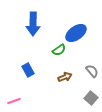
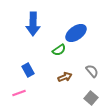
pink line: moved 5 px right, 8 px up
